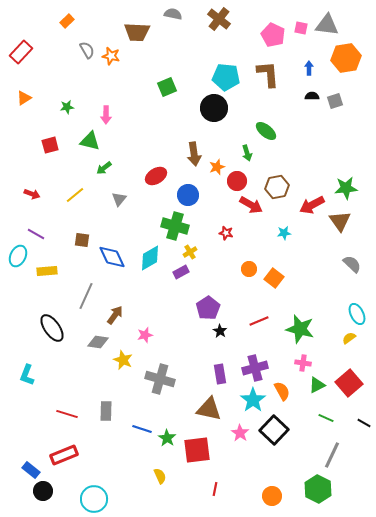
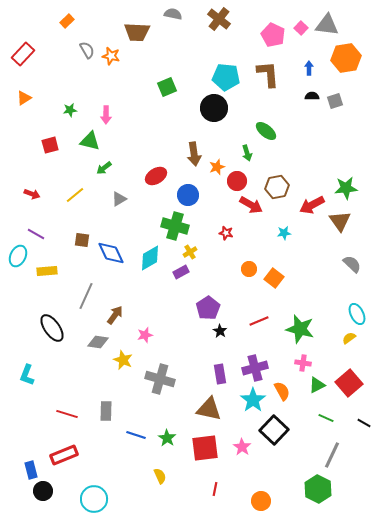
pink square at (301, 28): rotated 32 degrees clockwise
red rectangle at (21, 52): moved 2 px right, 2 px down
green star at (67, 107): moved 3 px right, 3 px down
gray triangle at (119, 199): rotated 21 degrees clockwise
blue diamond at (112, 257): moved 1 px left, 4 px up
blue line at (142, 429): moved 6 px left, 6 px down
pink star at (240, 433): moved 2 px right, 14 px down
red square at (197, 450): moved 8 px right, 2 px up
blue rectangle at (31, 470): rotated 36 degrees clockwise
orange circle at (272, 496): moved 11 px left, 5 px down
